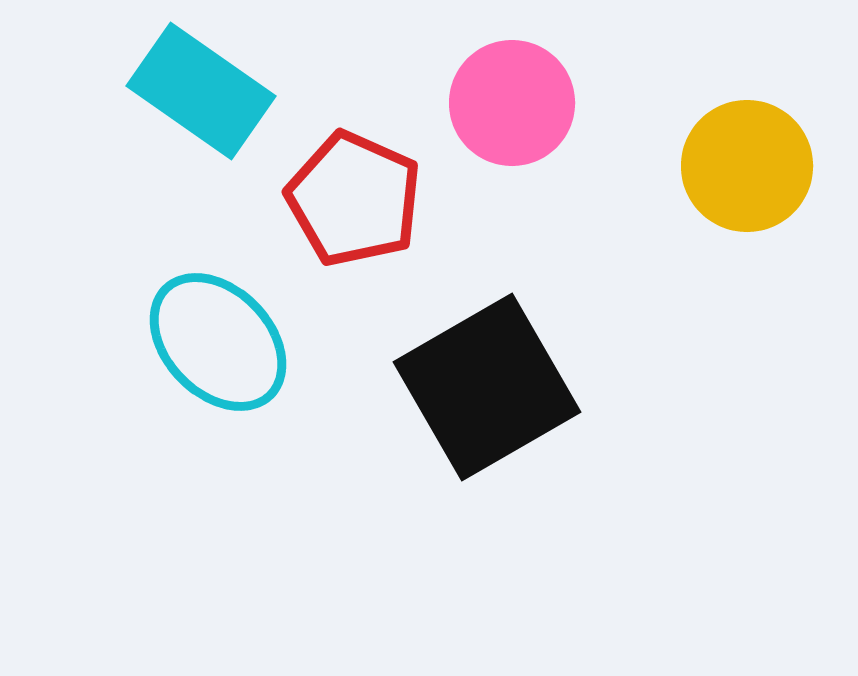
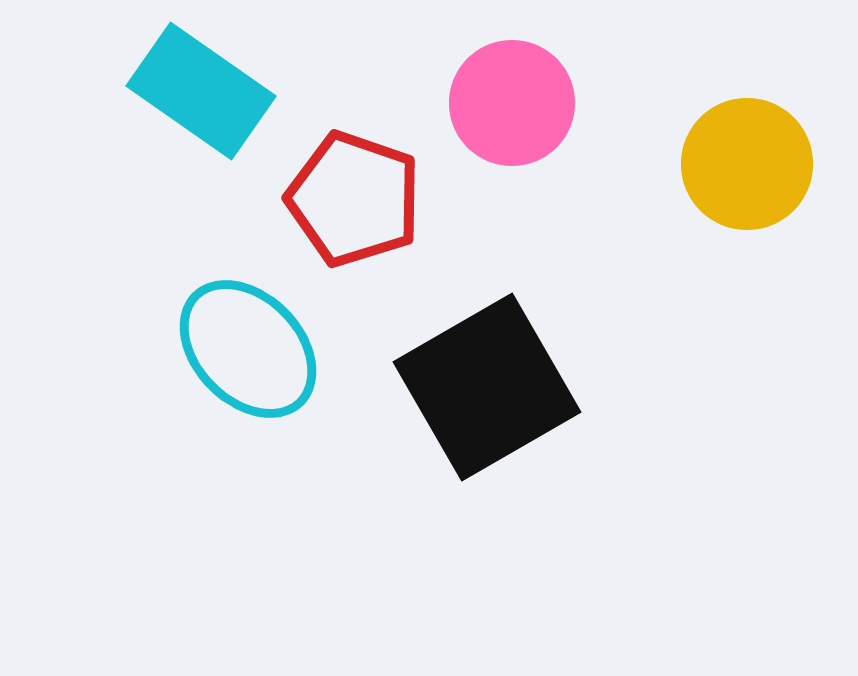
yellow circle: moved 2 px up
red pentagon: rotated 5 degrees counterclockwise
cyan ellipse: moved 30 px right, 7 px down
